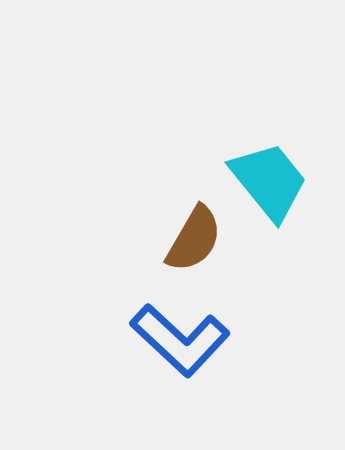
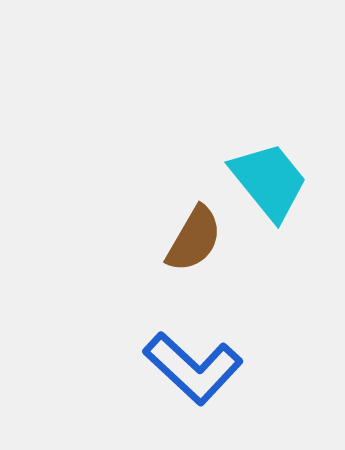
blue L-shape: moved 13 px right, 28 px down
